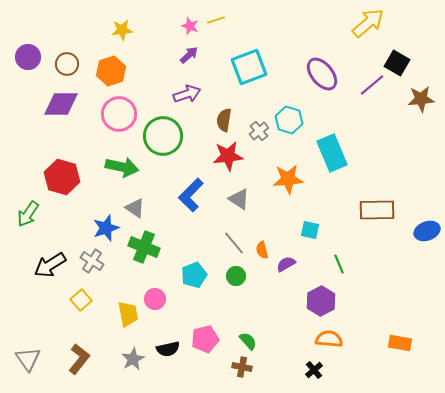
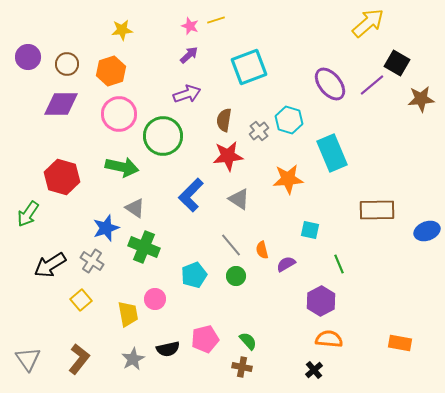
purple ellipse at (322, 74): moved 8 px right, 10 px down
gray line at (234, 243): moved 3 px left, 2 px down
